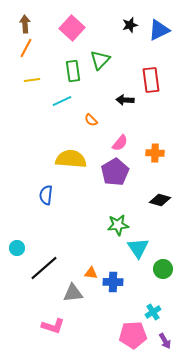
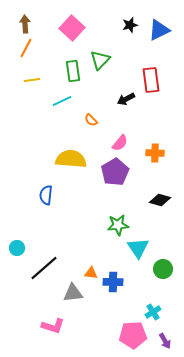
black arrow: moved 1 px right, 1 px up; rotated 30 degrees counterclockwise
